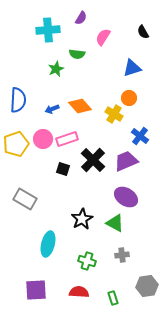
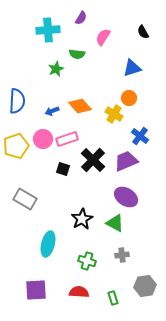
blue semicircle: moved 1 px left, 1 px down
blue arrow: moved 2 px down
yellow pentagon: moved 2 px down
gray hexagon: moved 2 px left
